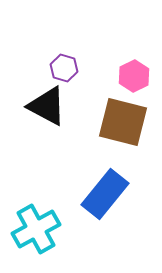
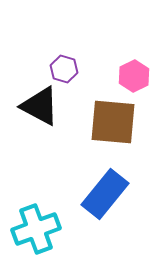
purple hexagon: moved 1 px down
black triangle: moved 7 px left
brown square: moved 10 px left; rotated 9 degrees counterclockwise
cyan cross: rotated 9 degrees clockwise
